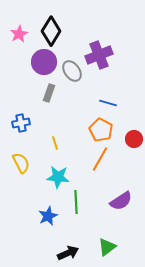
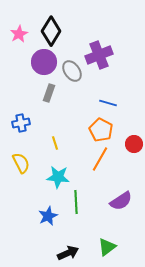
red circle: moved 5 px down
